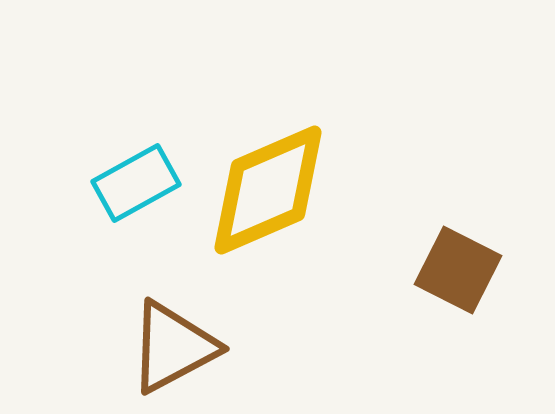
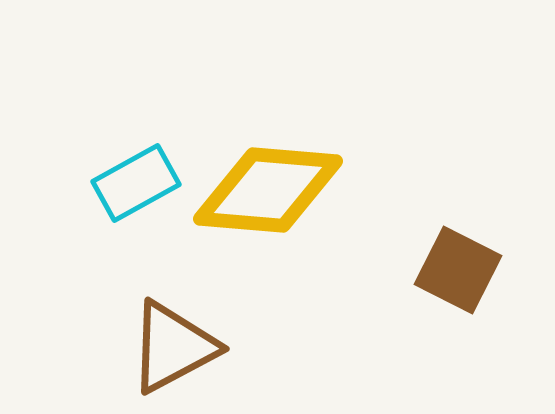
yellow diamond: rotated 28 degrees clockwise
